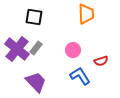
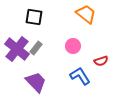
orange trapezoid: rotated 50 degrees counterclockwise
pink circle: moved 4 px up
